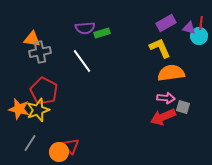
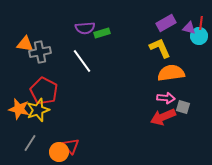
orange triangle: moved 7 px left, 5 px down
